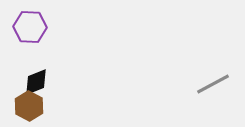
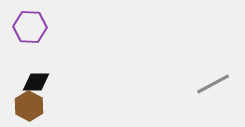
black diamond: rotated 20 degrees clockwise
